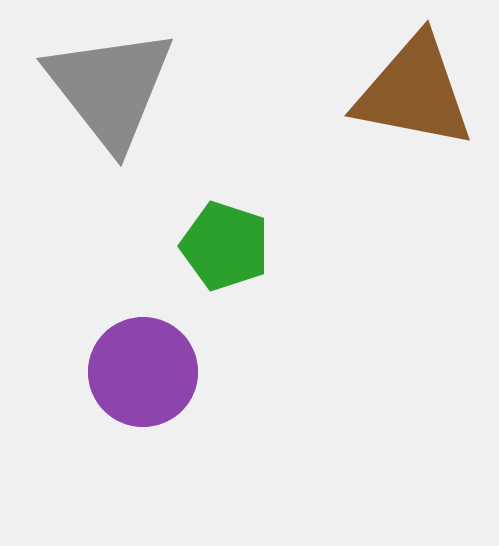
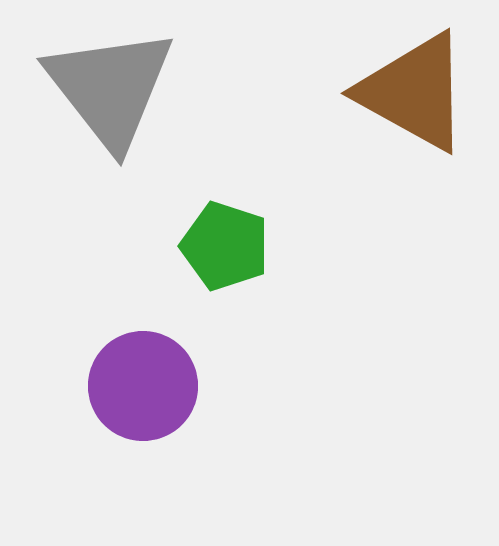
brown triangle: rotated 18 degrees clockwise
purple circle: moved 14 px down
